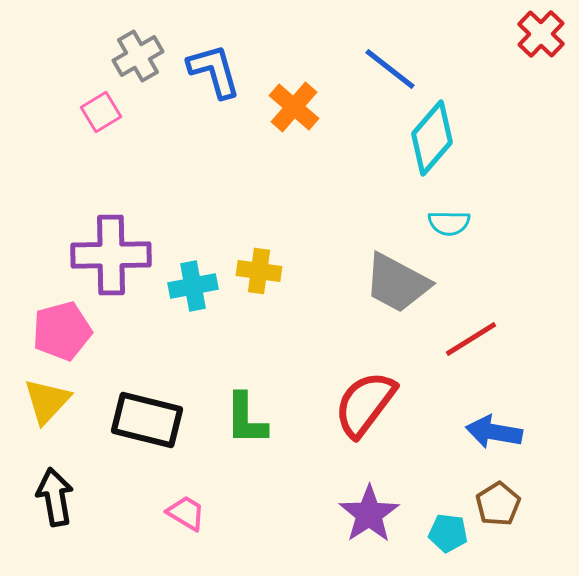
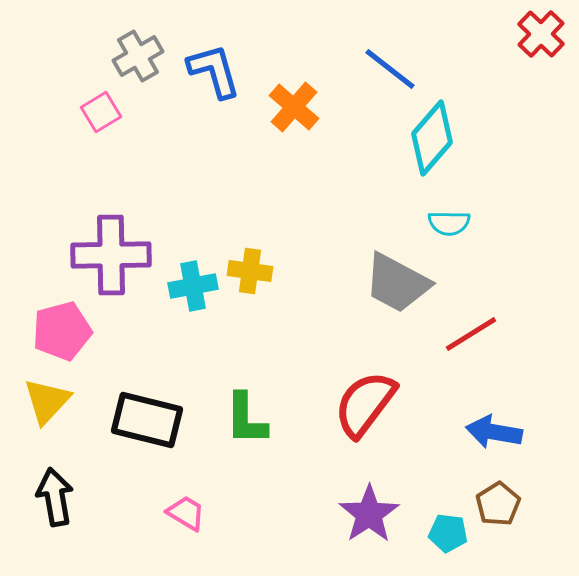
yellow cross: moved 9 px left
red line: moved 5 px up
